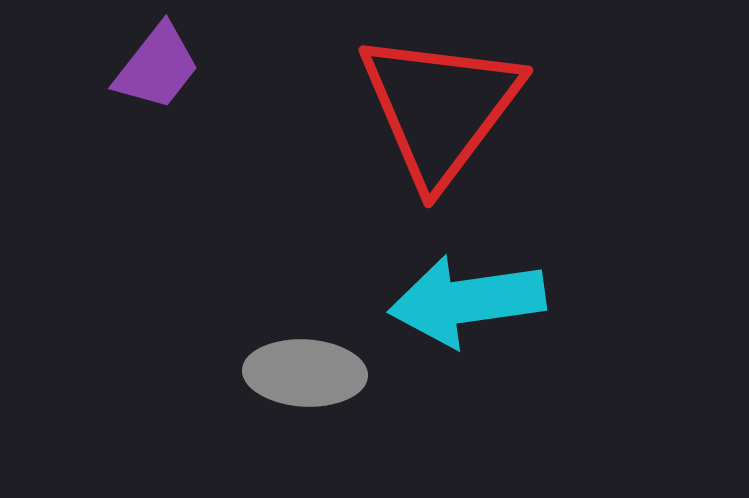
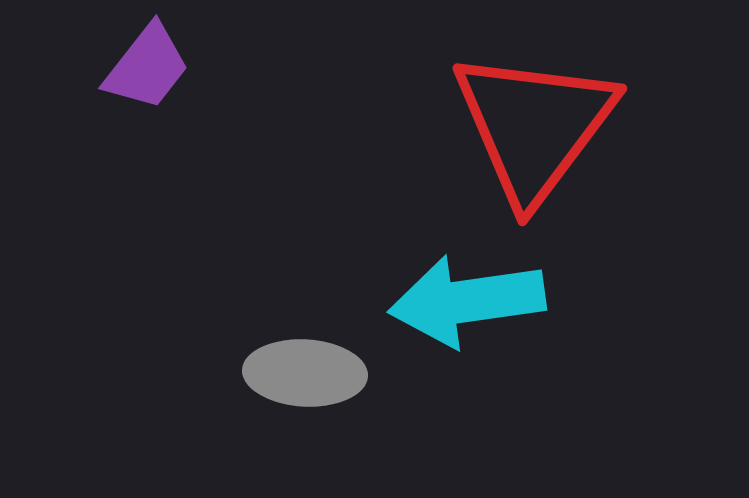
purple trapezoid: moved 10 px left
red triangle: moved 94 px right, 18 px down
